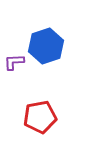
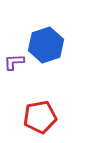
blue hexagon: moved 1 px up
